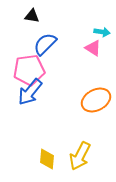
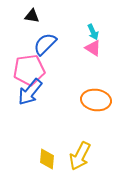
cyan arrow: moved 9 px left; rotated 56 degrees clockwise
orange ellipse: rotated 36 degrees clockwise
